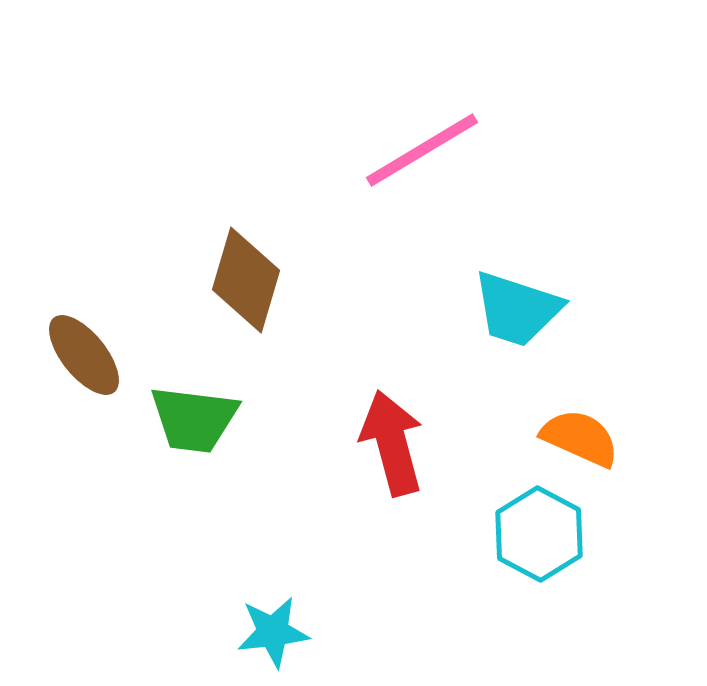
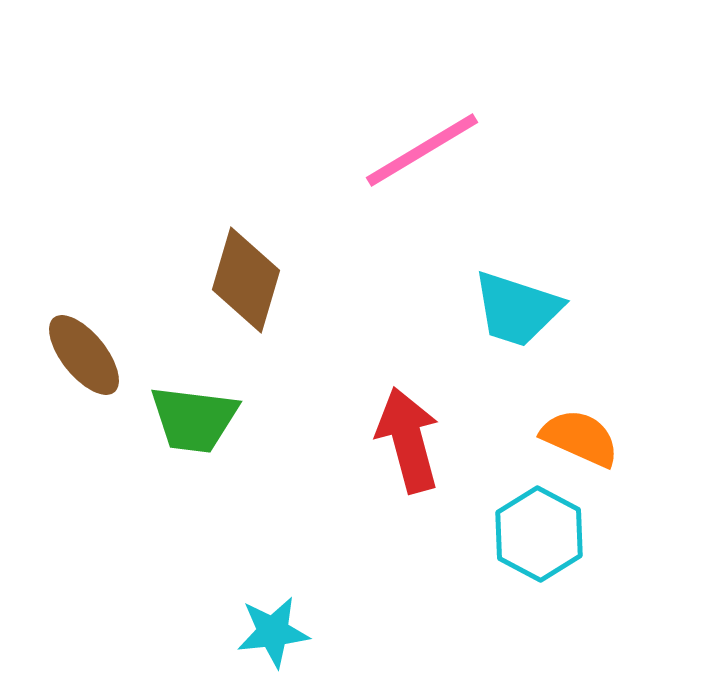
red arrow: moved 16 px right, 3 px up
